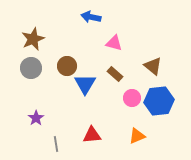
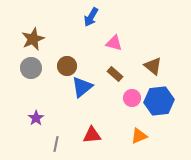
blue arrow: rotated 72 degrees counterclockwise
blue triangle: moved 3 px left, 3 px down; rotated 20 degrees clockwise
orange triangle: moved 2 px right
gray line: rotated 21 degrees clockwise
